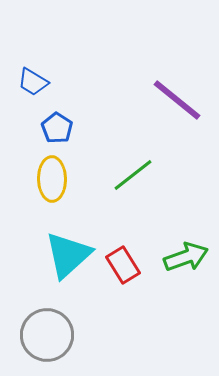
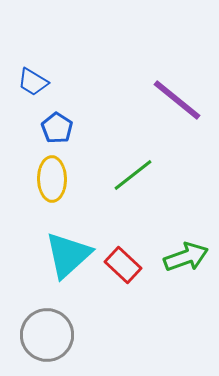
red rectangle: rotated 15 degrees counterclockwise
